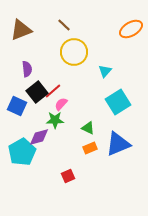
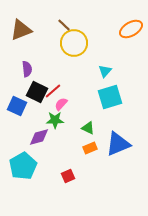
yellow circle: moved 9 px up
black square: rotated 25 degrees counterclockwise
cyan square: moved 8 px left, 5 px up; rotated 15 degrees clockwise
cyan pentagon: moved 1 px right, 14 px down
